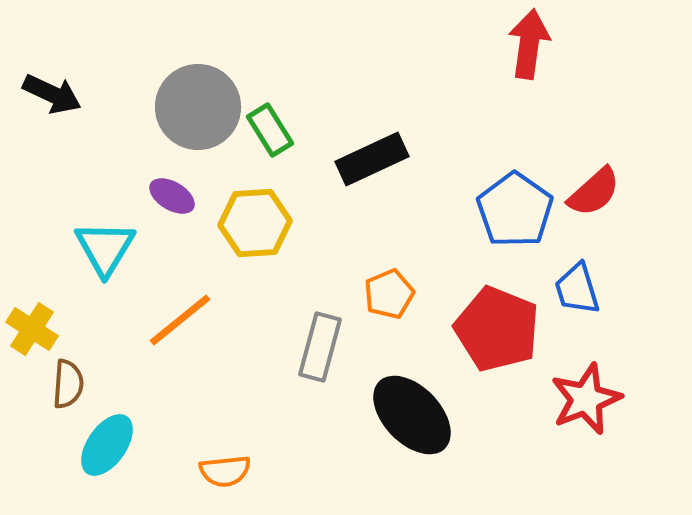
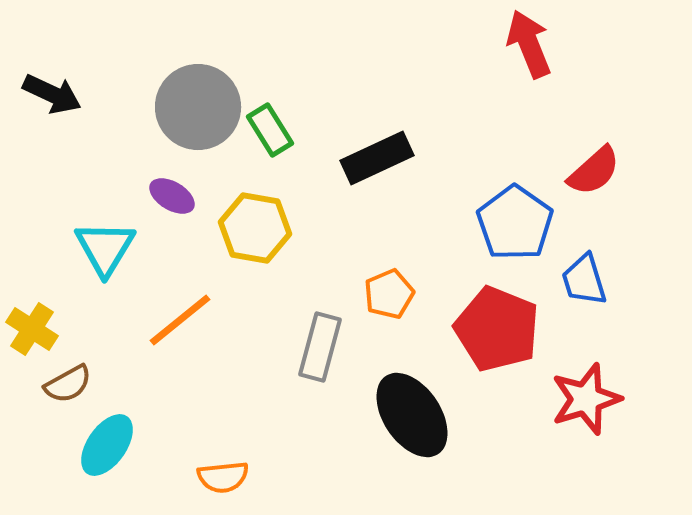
red arrow: rotated 30 degrees counterclockwise
black rectangle: moved 5 px right, 1 px up
red semicircle: moved 21 px up
blue pentagon: moved 13 px down
yellow hexagon: moved 5 px down; rotated 14 degrees clockwise
blue trapezoid: moved 7 px right, 9 px up
brown semicircle: rotated 57 degrees clockwise
red star: rotated 4 degrees clockwise
black ellipse: rotated 10 degrees clockwise
orange semicircle: moved 2 px left, 6 px down
